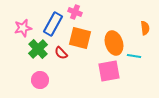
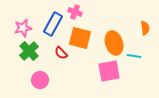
green cross: moved 9 px left, 2 px down
